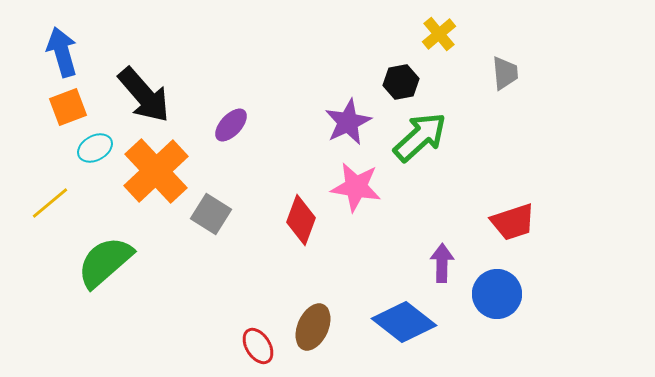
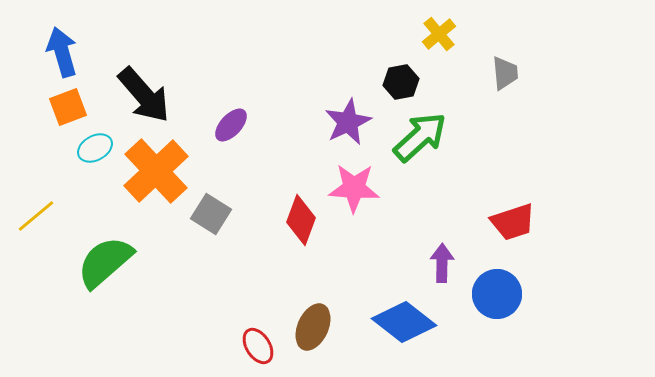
pink star: moved 2 px left, 1 px down; rotated 6 degrees counterclockwise
yellow line: moved 14 px left, 13 px down
